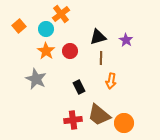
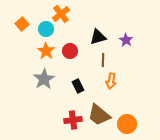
orange square: moved 3 px right, 2 px up
brown line: moved 2 px right, 2 px down
gray star: moved 8 px right; rotated 15 degrees clockwise
black rectangle: moved 1 px left, 1 px up
orange circle: moved 3 px right, 1 px down
